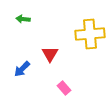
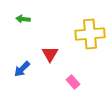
pink rectangle: moved 9 px right, 6 px up
